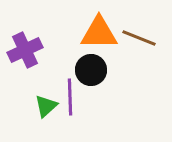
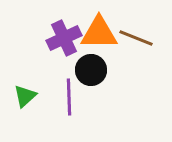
brown line: moved 3 px left
purple cross: moved 39 px right, 12 px up
purple line: moved 1 px left
green triangle: moved 21 px left, 10 px up
